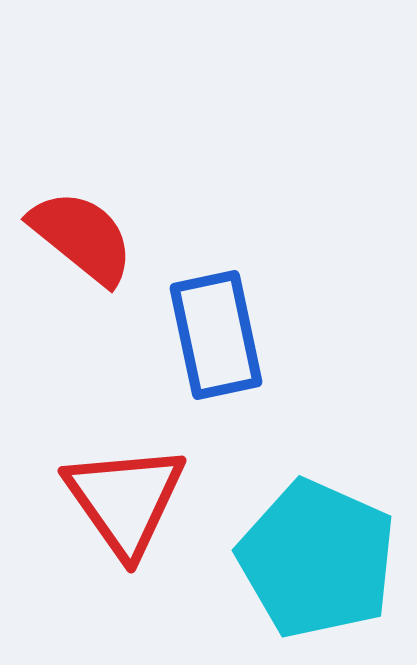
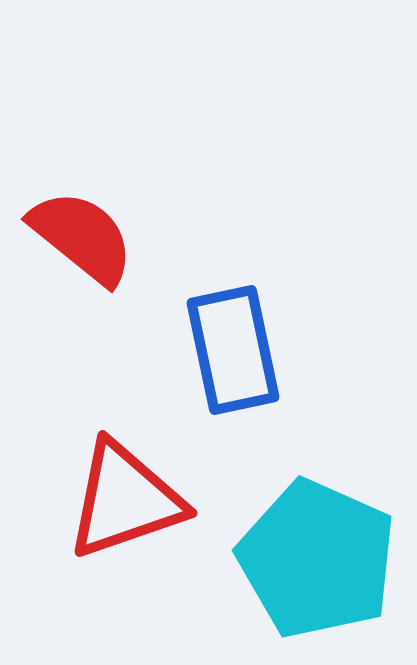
blue rectangle: moved 17 px right, 15 px down
red triangle: rotated 46 degrees clockwise
